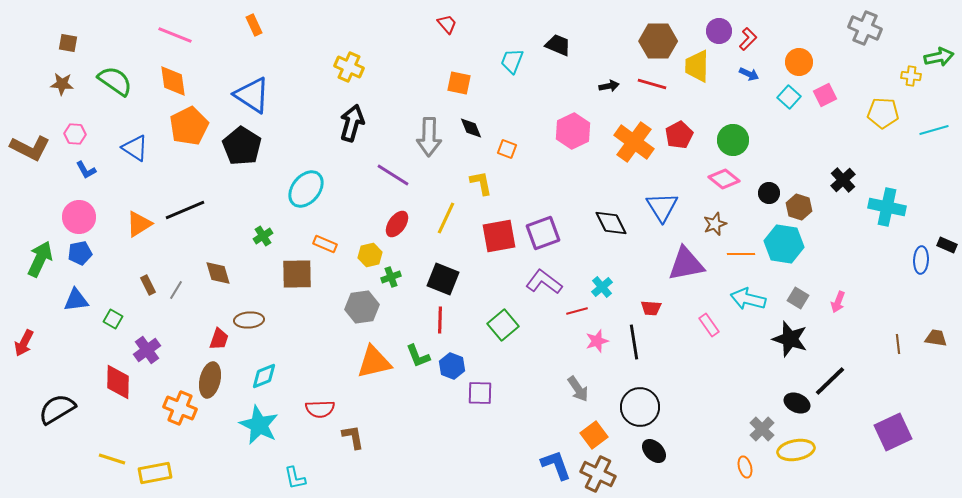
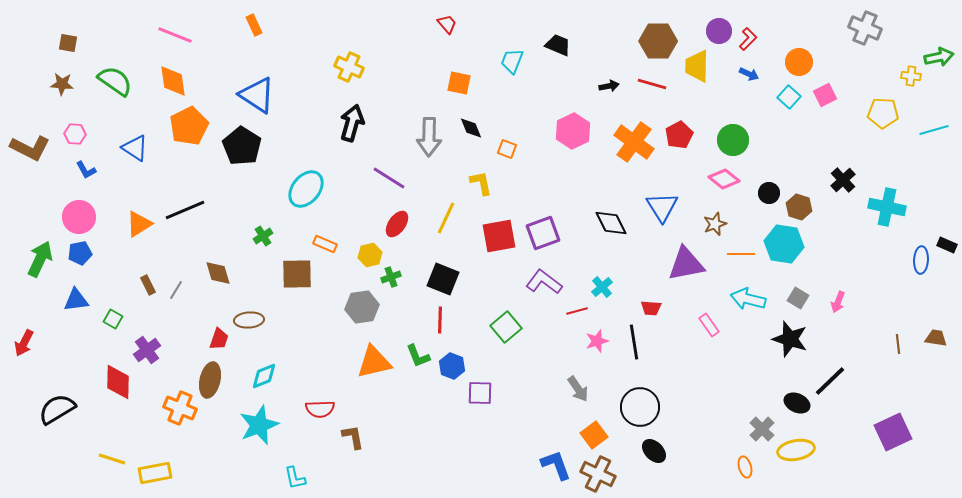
blue triangle at (252, 95): moved 5 px right
purple line at (393, 175): moved 4 px left, 3 px down
green square at (503, 325): moved 3 px right, 2 px down
cyan star at (259, 425): rotated 24 degrees clockwise
